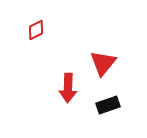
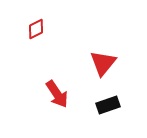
red diamond: moved 1 px up
red arrow: moved 11 px left, 6 px down; rotated 36 degrees counterclockwise
